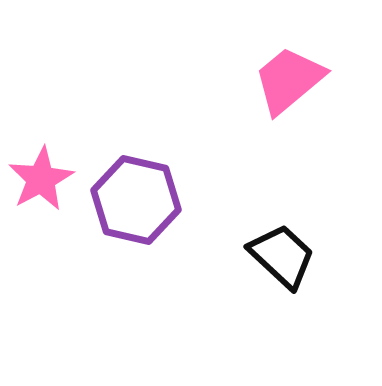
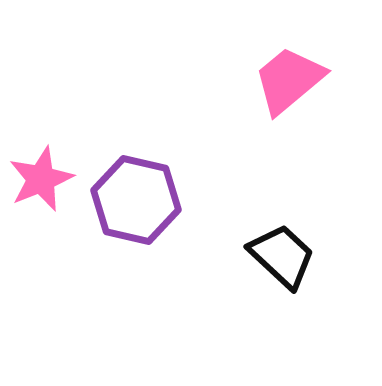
pink star: rotated 6 degrees clockwise
